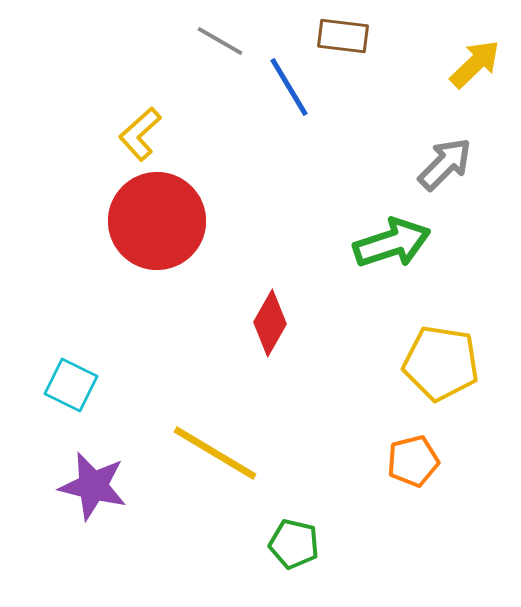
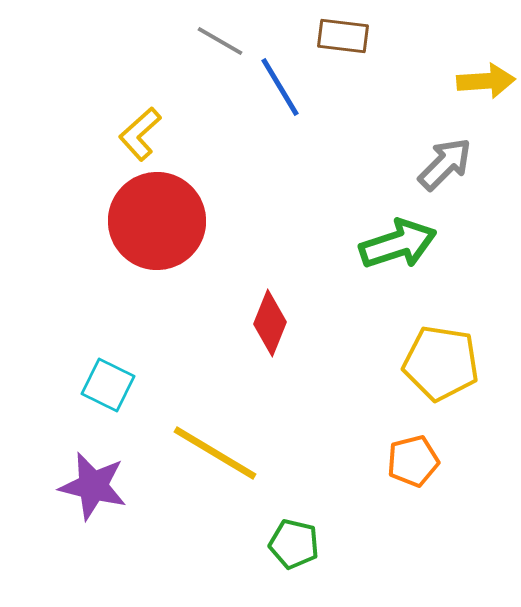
yellow arrow: moved 11 px right, 17 px down; rotated 40 degrees clockwise
blue line: moved 9 px left
green arrow: moved 6 px right, 1 px down
red diamond: rotated 8 degrees counterclockwise
cyan square: moved 37 px right
